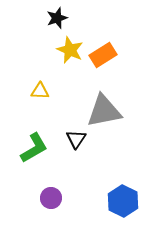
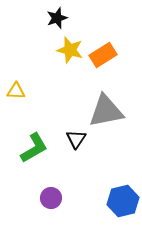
yellow star: rotated 8 degrees counterclockwise
yellow triangle: moved 24 px left
gray triangle: moved 2 px right
blue hexagon: rotated 20 degrees clockwise
